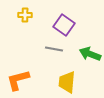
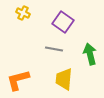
yellow cross: moved 2 px left, 2 px up; rotated 24 degrees clockwise
purple square: moved 1 px left, 3 px up
green arrow: rotated 55 degrees clockwise
yellow trapezoid: moved 3 px left, 3 px up
